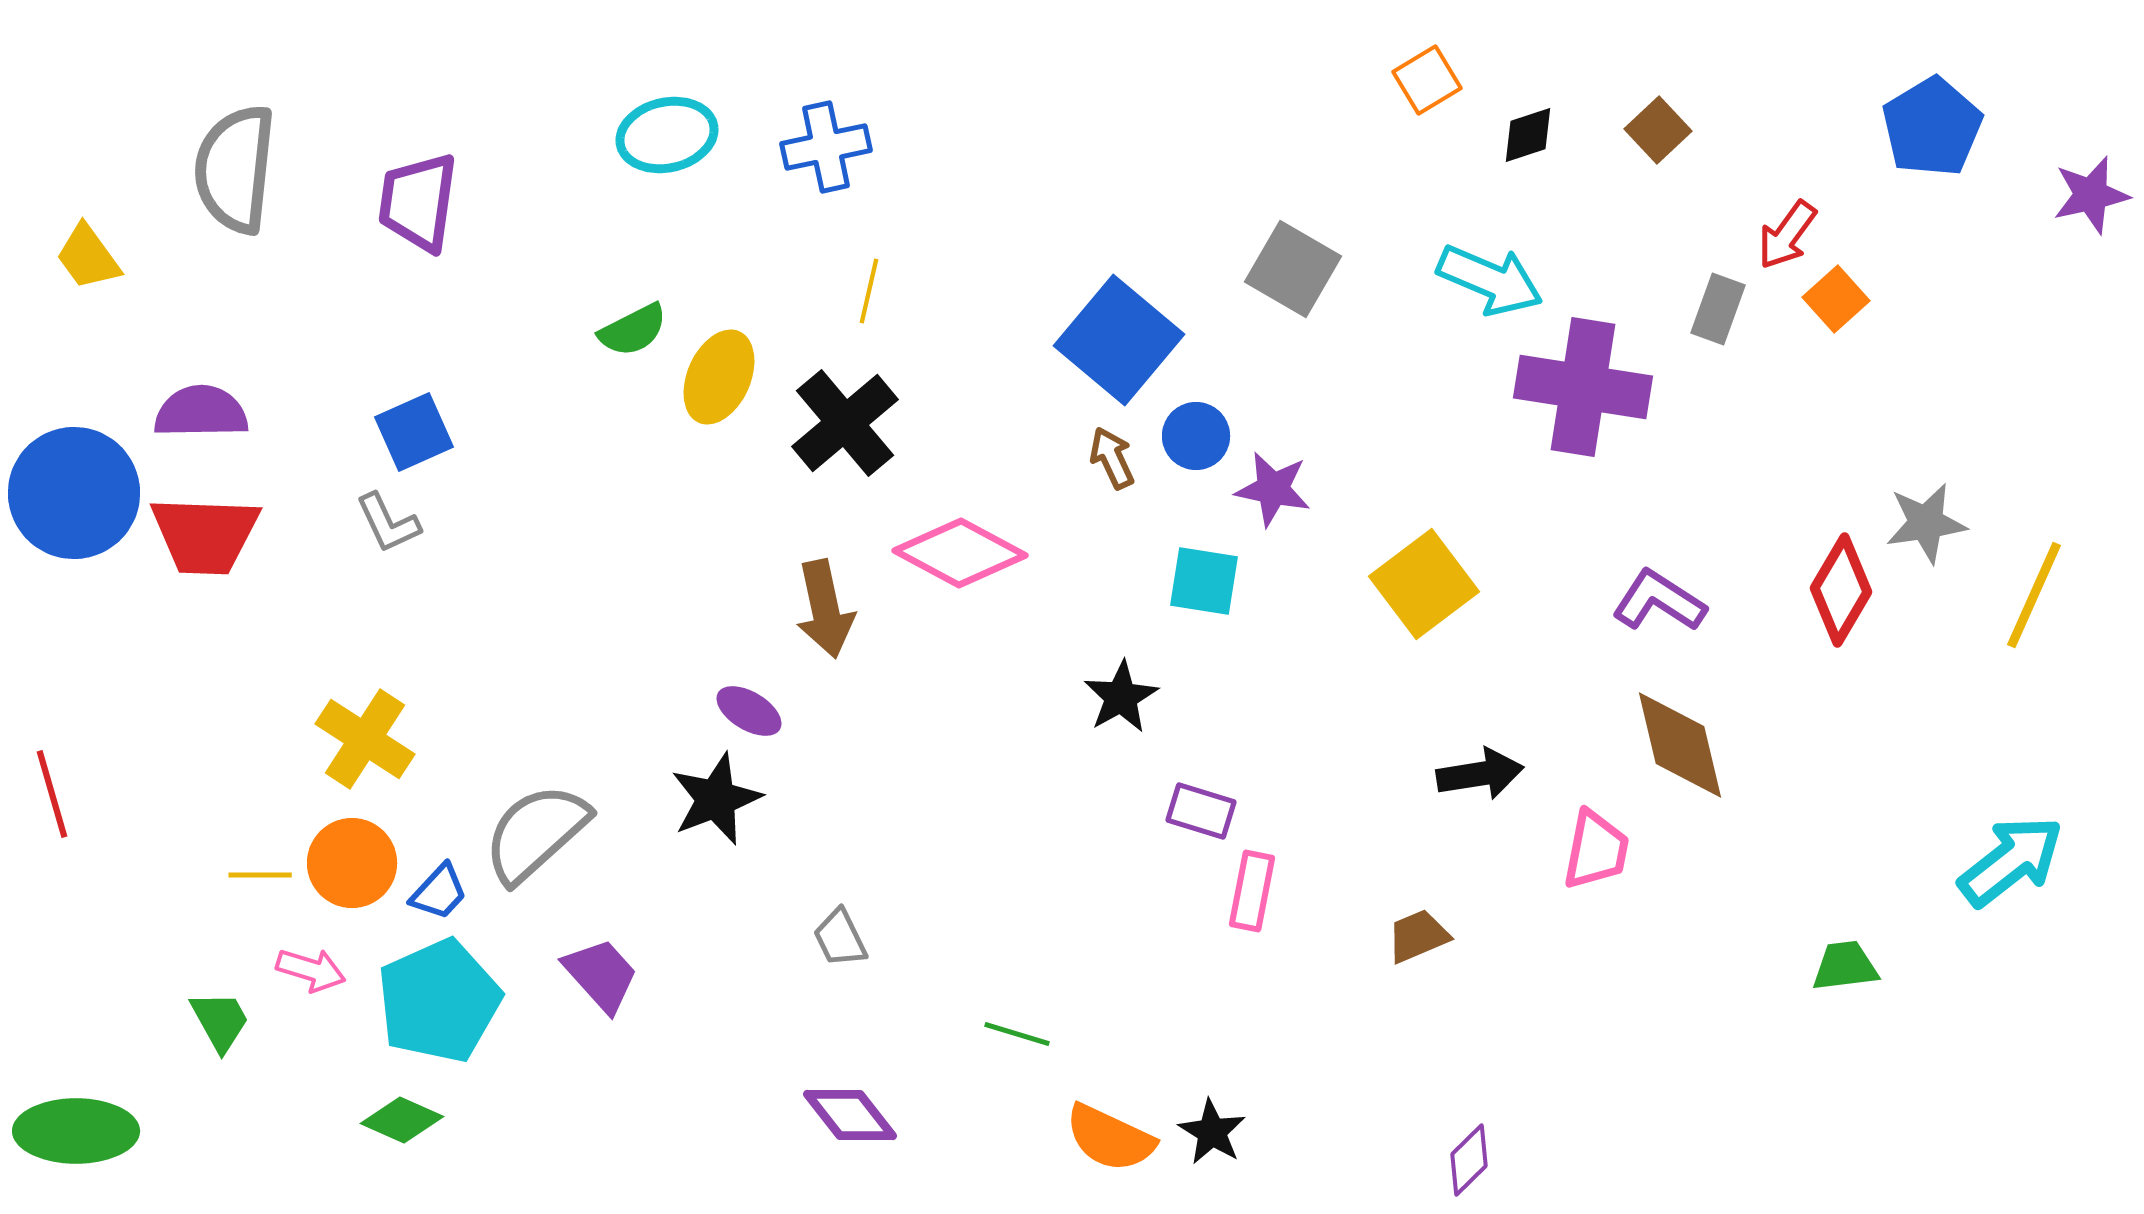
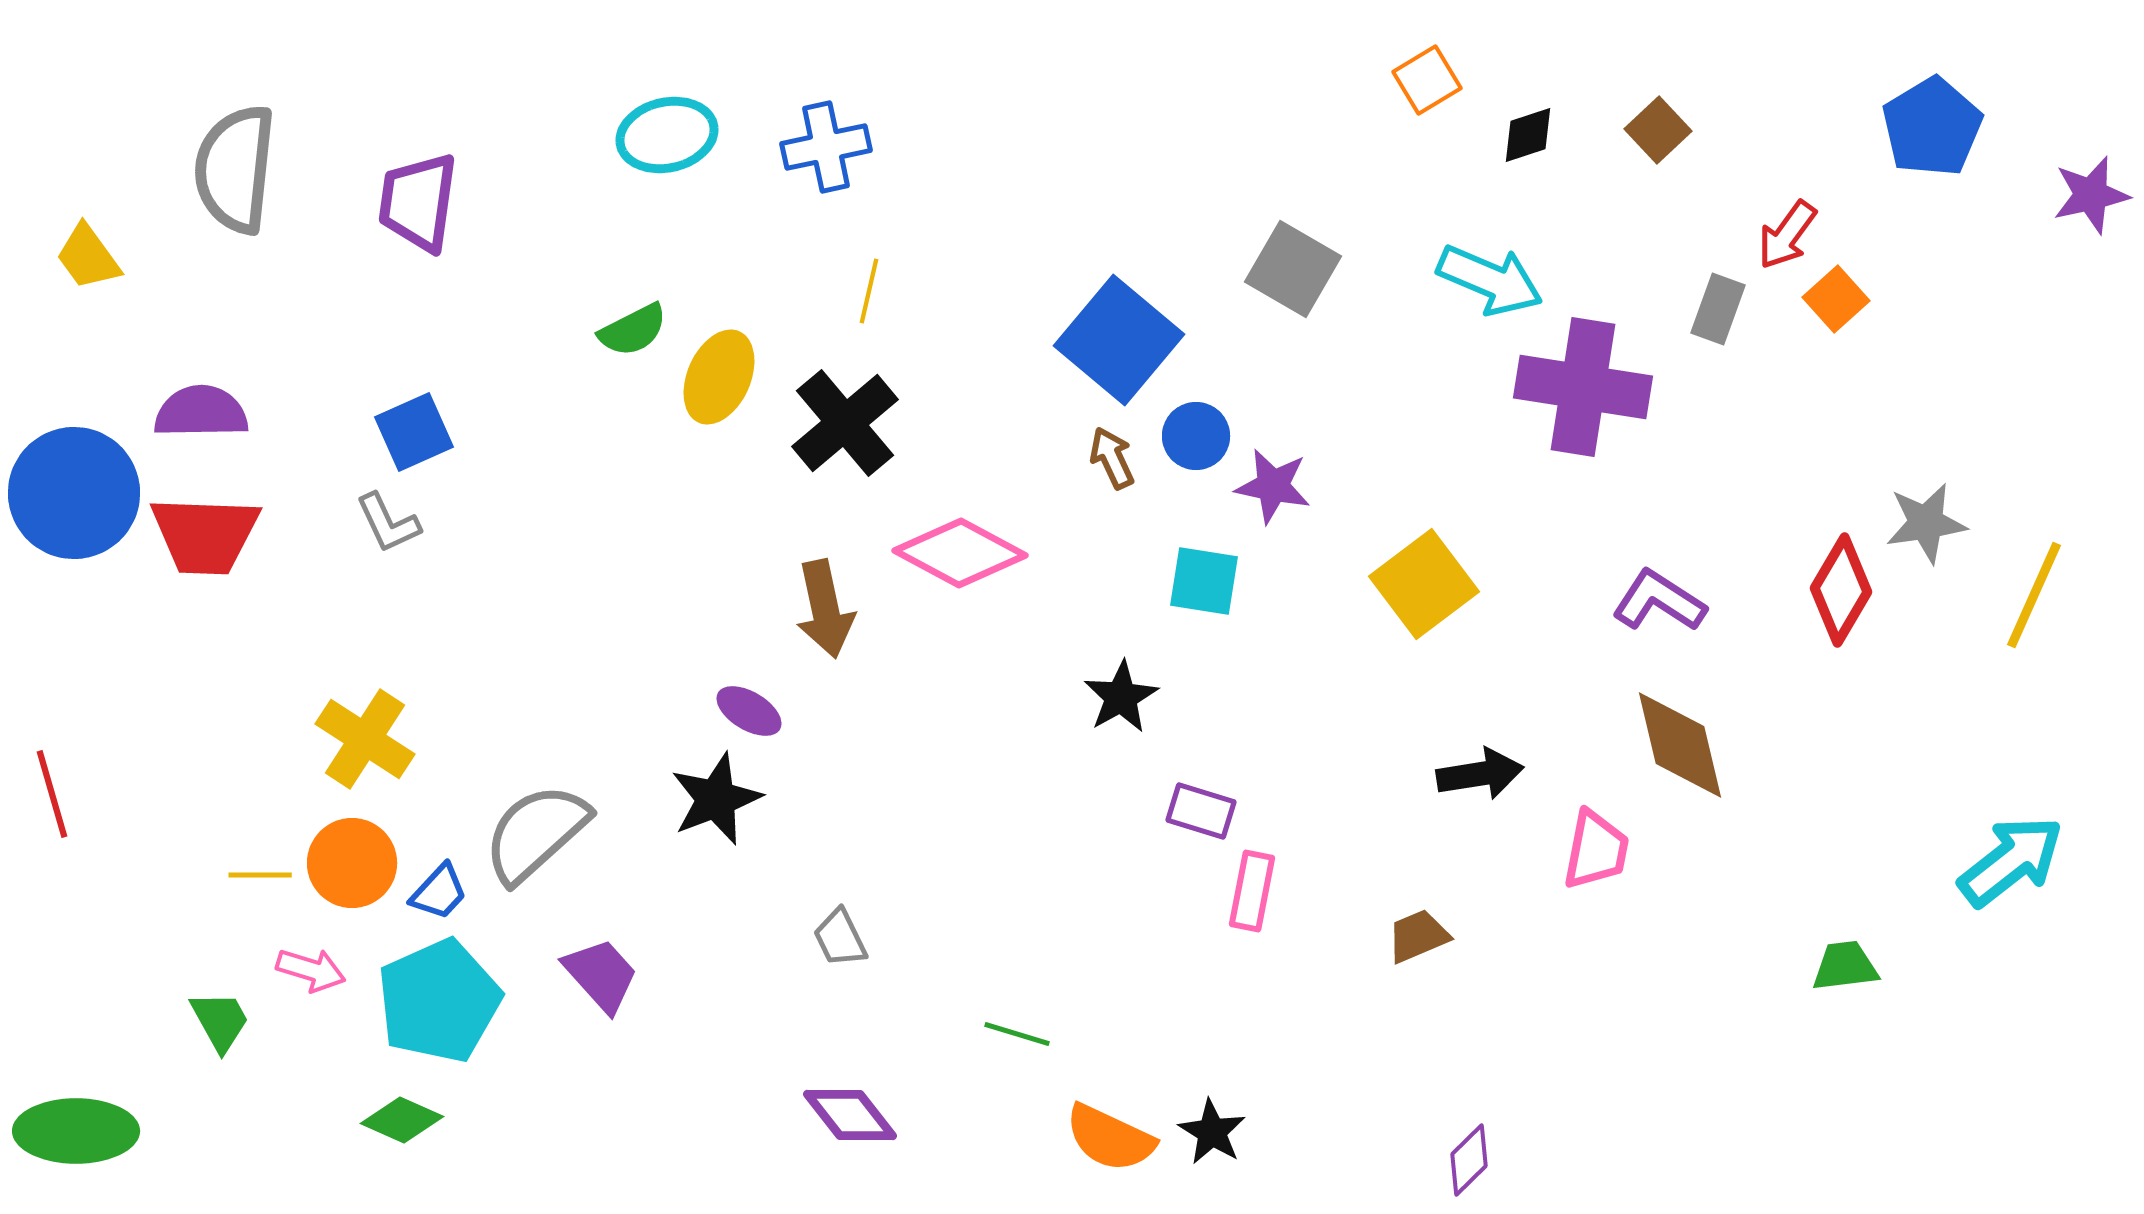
purple star at (1273, 489): moved 3 px up
